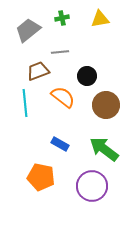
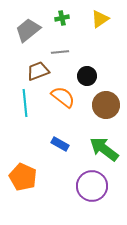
yellow triangle: rotated 24 degrees counterclockwise
orange pentagon: moved 18 px left; rotated 12 degrees clockwise
